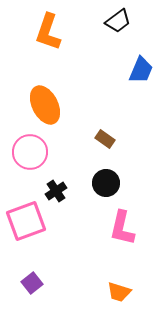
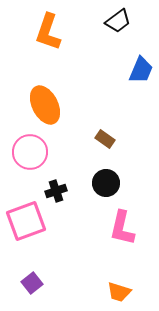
black cross: rotated 15 degrees clockwise
